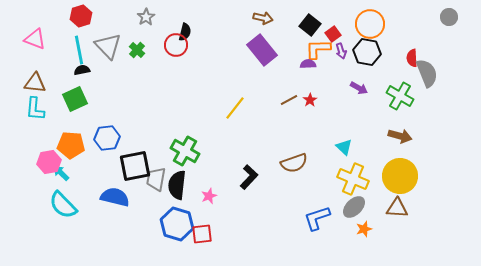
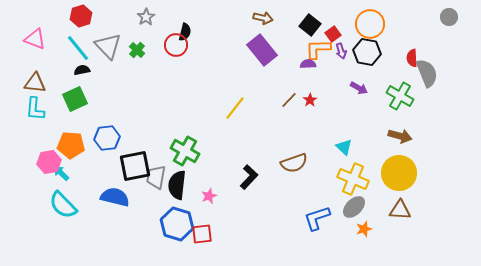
cyan line at (79, 50): moved 1 px left, 2 px up; rotated 28 degrees counterclockwise
brown line at (289, 100): rotated 18 degrees counterclockwise
yellow circle at (400, 176): moved 1 px left, 3 px up
gray trapezoid at (156, 179): moved 2 px up
brown triangle at (397, 208): moved 3 px right, 2 px down
